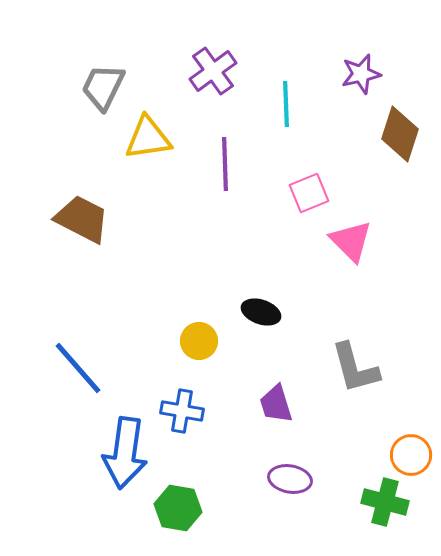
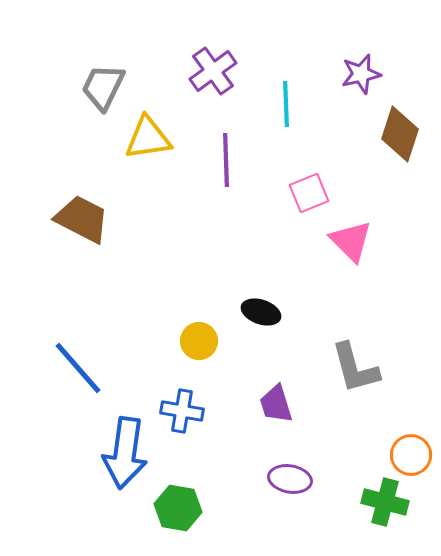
purple line: moved 1 px right, 4 px up
